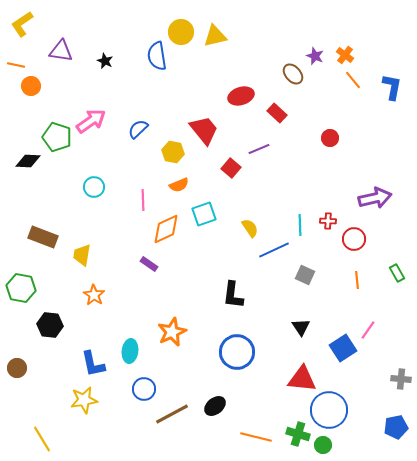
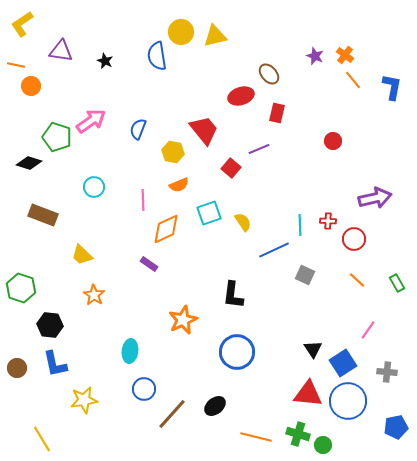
brown ellipse at (293, 74): moved 24 px left
red rectangle at (277, 113): rotated 60 degrees clockwise
blue semicircle at (138, 129): rotated 25 degrees counterclockwise
red circle at (330, 138): moved 3 px right, 3 px down
black diamond at (28, 161): moved 1 px right, 2 px down; rotated 15 degrees clockwise
cyan square at (204, 214): moved 5 px right, 1 px up
yellow semicircle at (250, 228): moved 7 px left, 6 px up
brown rectangle at (43, 237): moved 22 px up
yellow trapezoid at (82, 255): rotated 55 degrees counterclockwise
green rectangle at (397, 273): moved 10 px down
orange line at (357, 280): rotated 42 degrees counterclockwise
green hexagon at (21, 288): rotated 8 degrees clockwise
black triangle at (301, 327): moved 12 px right, 22 px down
orange star at (172, 332): moved 11 px right, 12 px up
blue square at (343, 348): moved 15 px down
blue L-shape at (93, 364): moved 38 px left
red triangle at (302, 379): moved 6 px right, 15 px down
gray cross at (401, 379): moved 14 px left, 7 px up
blue circle at (329, 410): moved 19 px right, 9 px up
brown line at (172, 414): rotated 20 degrees counterclockwise
